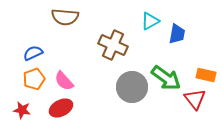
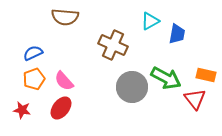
green arrow: rotated 8 degrees counterclockwise
red ellipse: rotated 25 degrees counterclockwise
